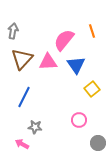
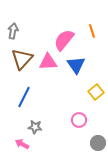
yellow square: moved 4 px right, 3 px down
